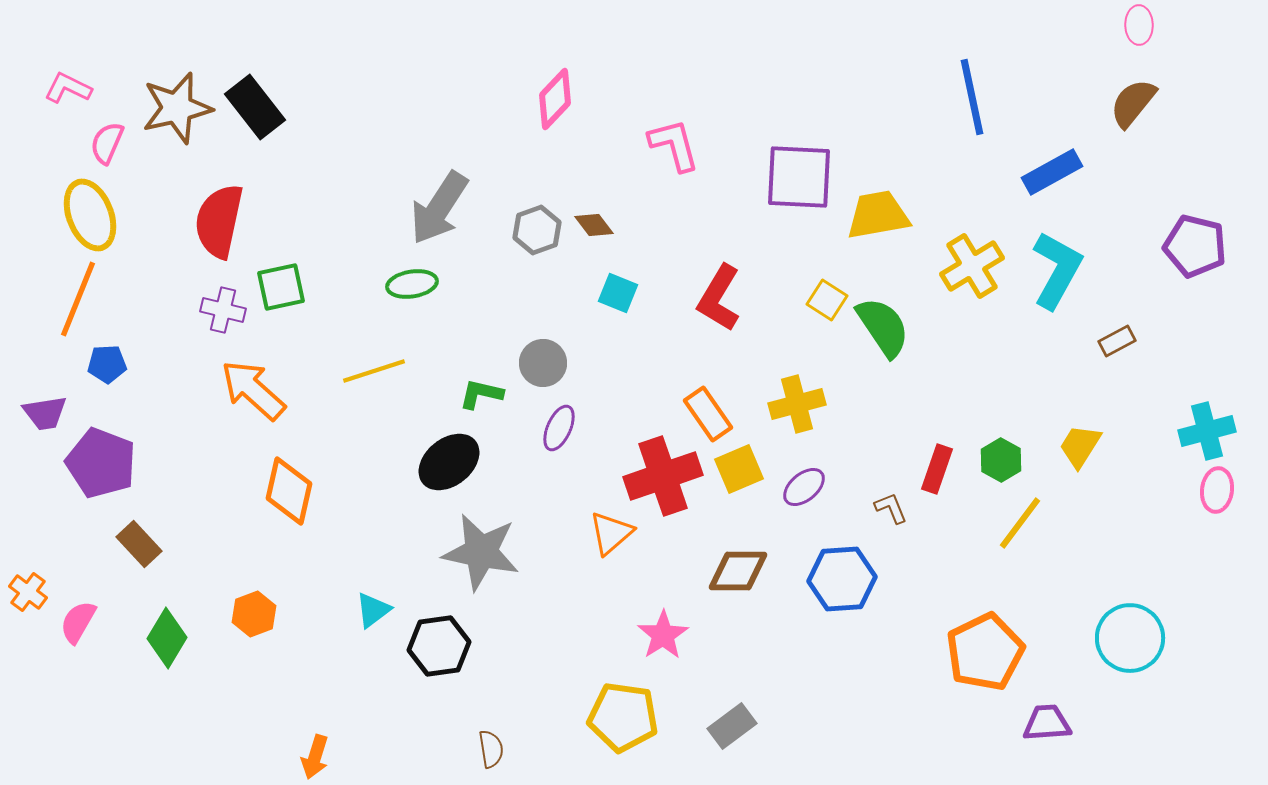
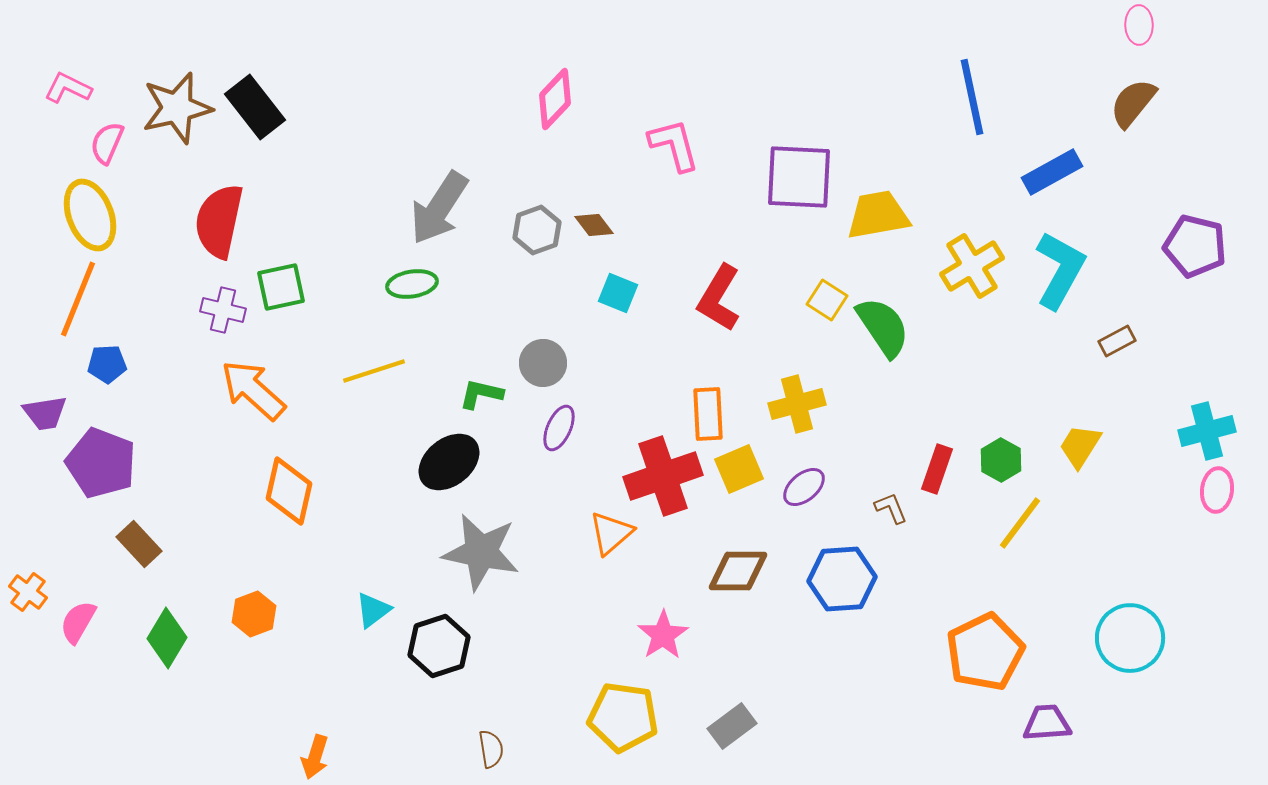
cyan L-shape at (1057, 270): moved 3 px right
orange rectangle at (708, 414): rotated 32 degrees clockwise
black hexagon at (439, 646): rotated 10 degrees counterclockwise
